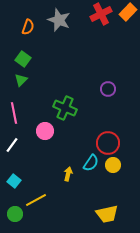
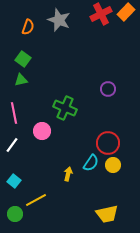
orange rectangle: moved 2 px left
green triangle: rotated 32 degrees clockwise
pink circle: moved 3 px left
